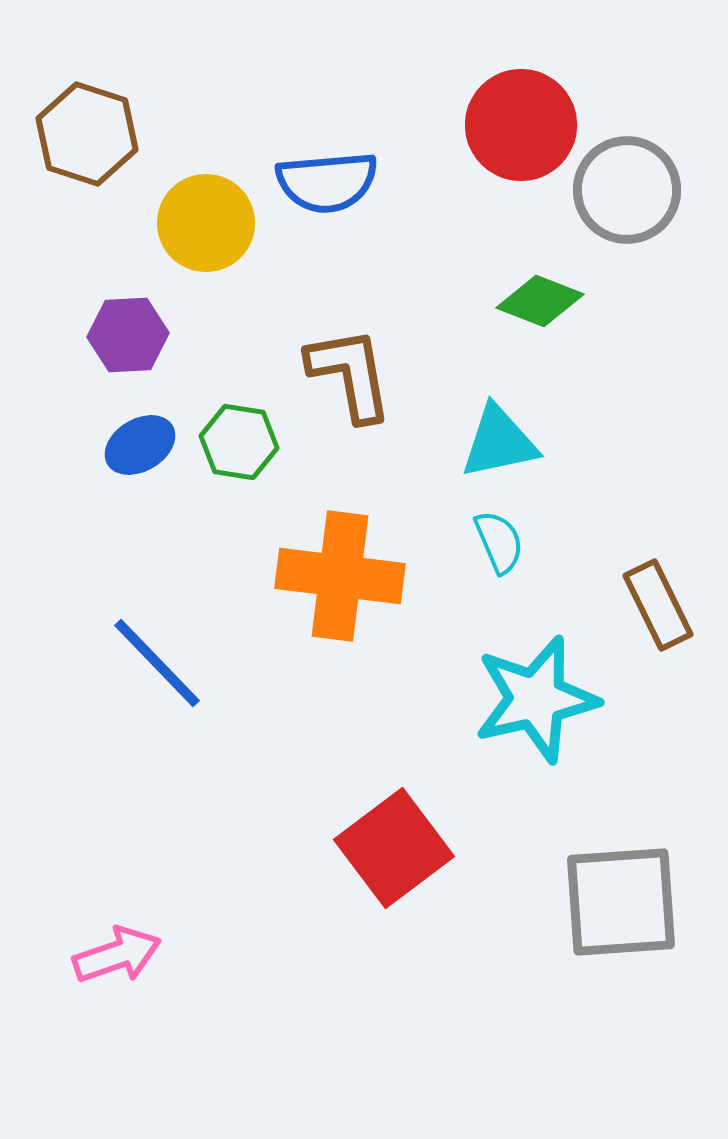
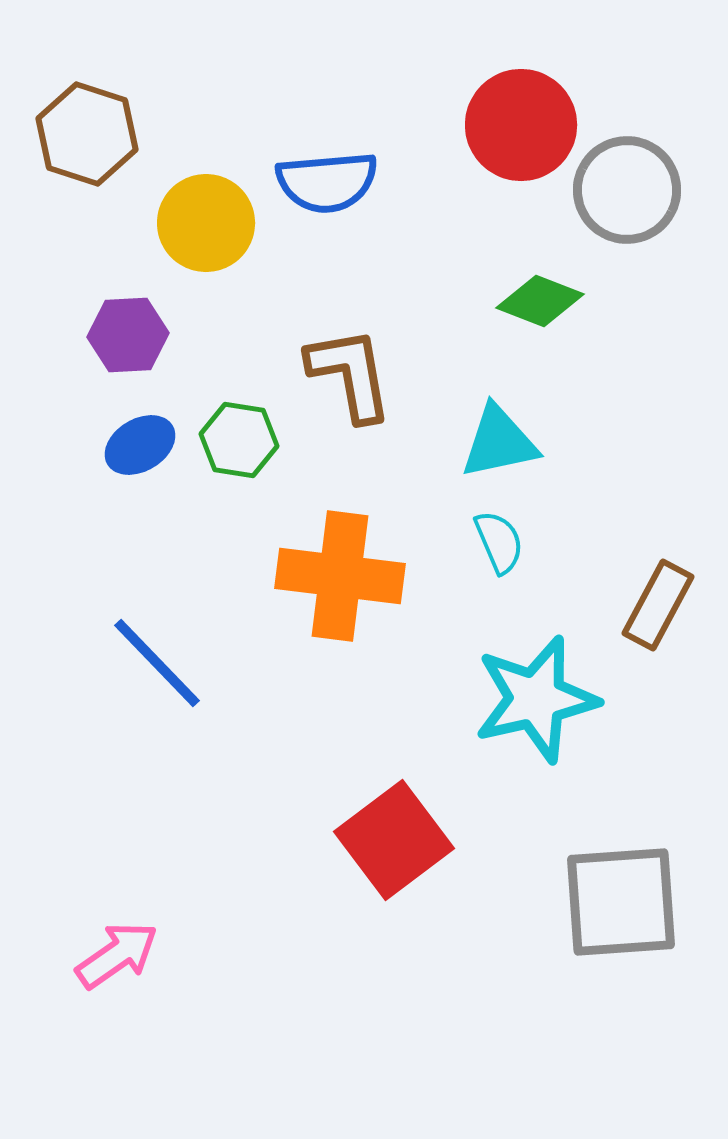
green hexagon: moved 2 px up
brown rectangle: rotated 54 degrees clockwise
red square: moved 8 px up
pink arrow: rotated 16 degrees counterclockwise
